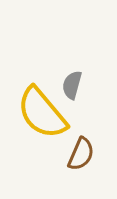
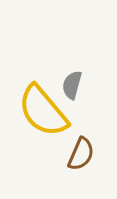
yellow semicircle: moved 1 px right, 2 px up
